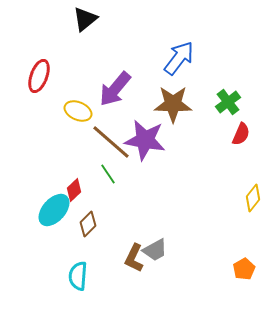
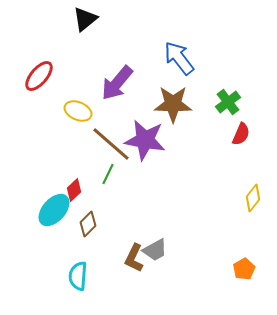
blue arrow: rotated 75 degrees counterclockwise
red ellipse: rotated 20 degrees clockwise
purple arrow: moved 2 px right, 6 px up
brown line: moved 2 px down
green line: rotated 60 degrees clockwise
